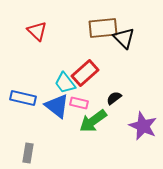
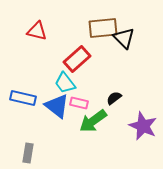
red triangle: rotated 30 degrees counterclockwise
red rectangle: moved 8 px left, 14 px up
